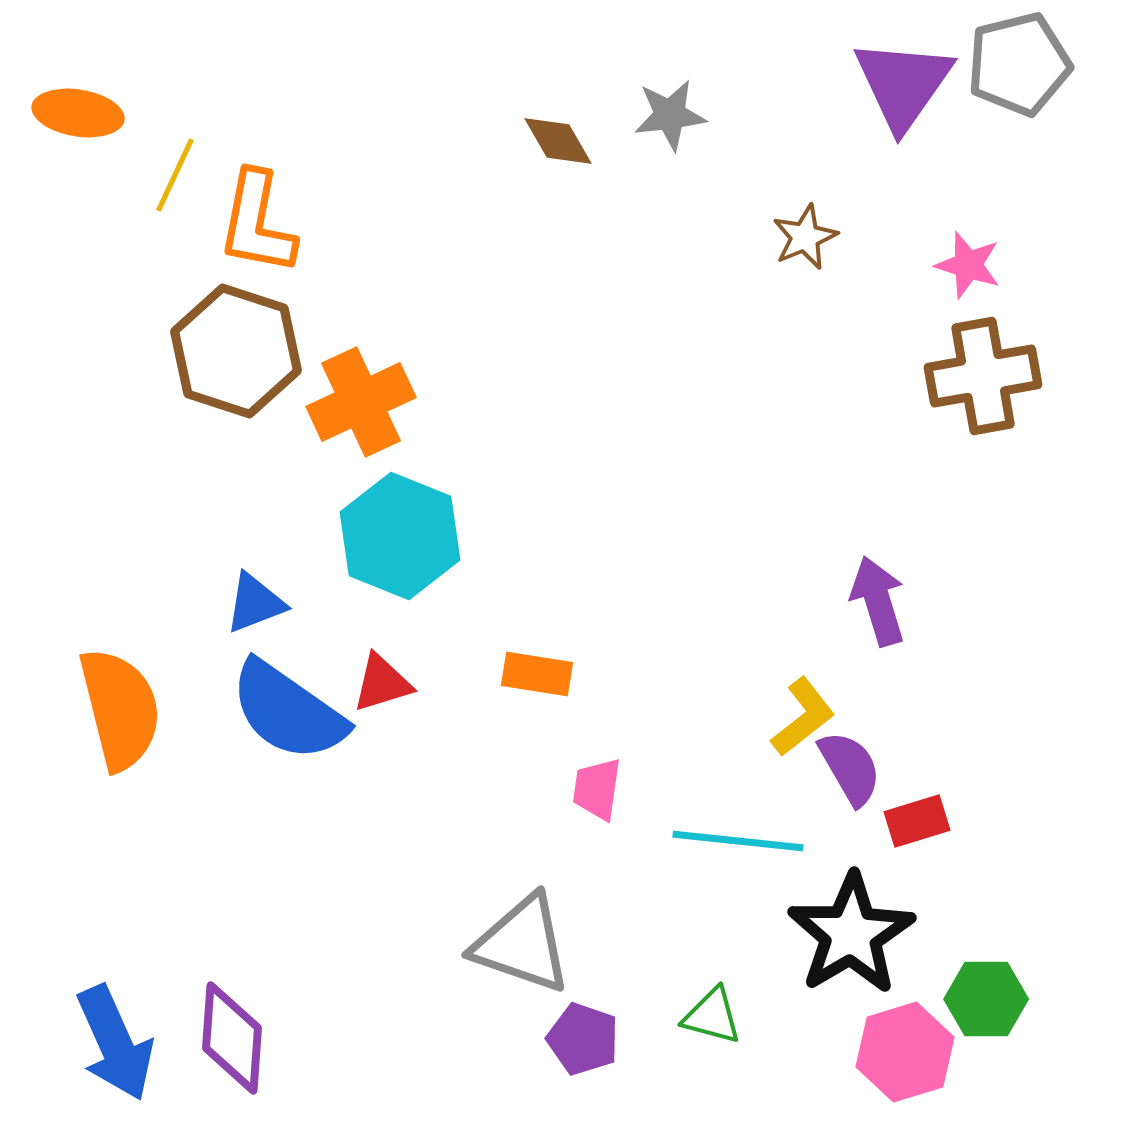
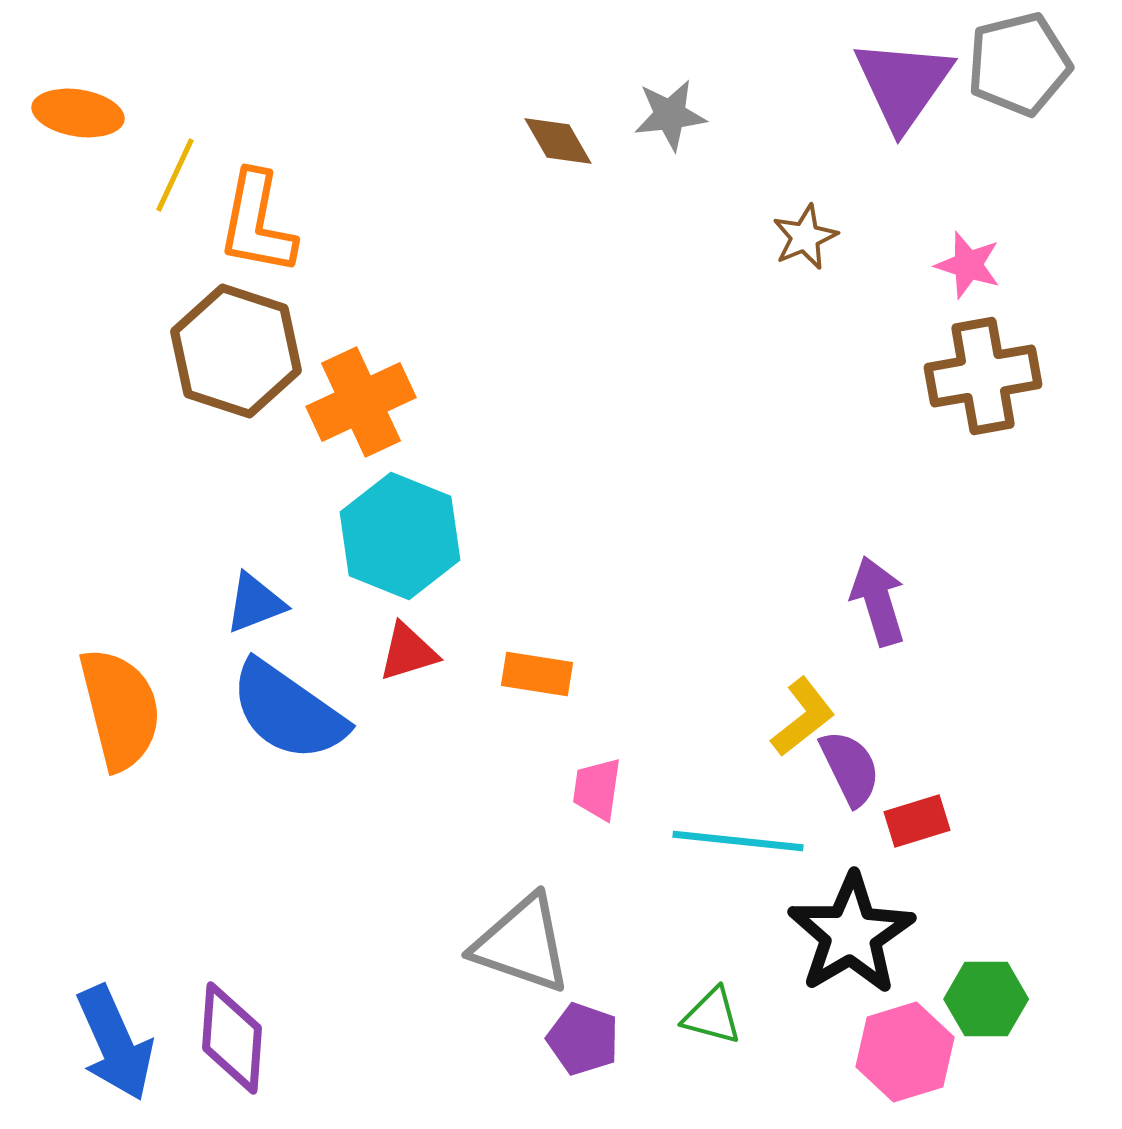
red triangle: moved 26 px right, 31 px up
purple semicircle: rotated 4 degrees clockwise
